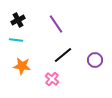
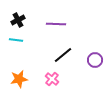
purple line: rotated 54 degrees counterclockwise
orange star: moved 3 px left, 13 px down; rotated 18 degrees counterclockwise
